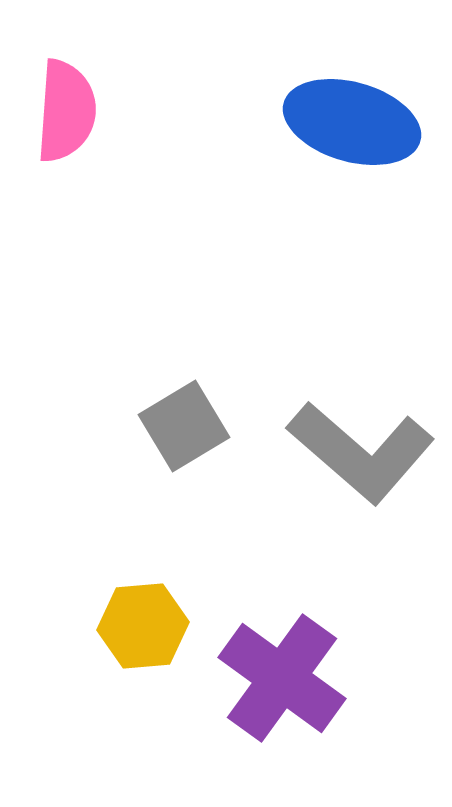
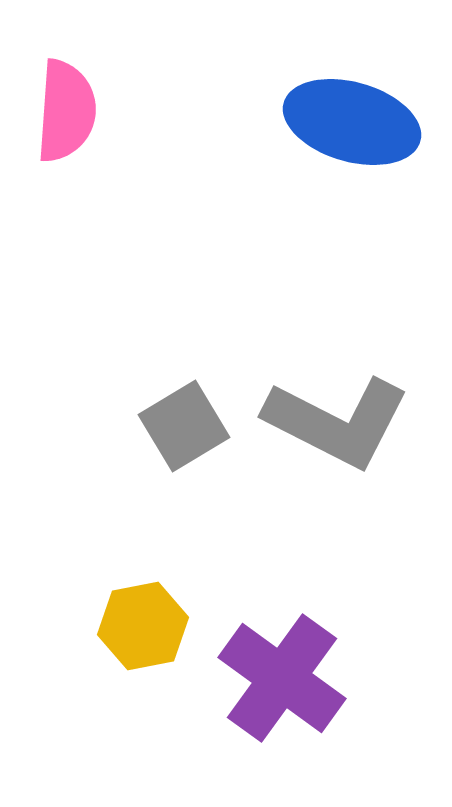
gray L-shape: moved 24 px left, 30 px up; rotated 14 degrees counterclockwise
yellow hexagon: rotated 6 degrees counterclockwise
